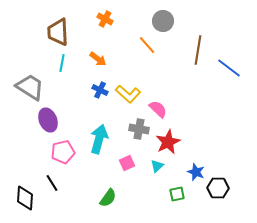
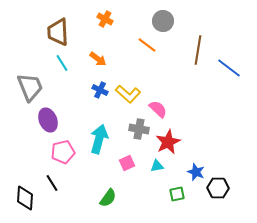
orange line: rotated 12 degrees counterclockwise
cyan line: rotated 42 degrees counterclockwise
gray trapezoid: rotated 36 degrees clockwise
cyan triangle: rotated 32 degrees clockwise
